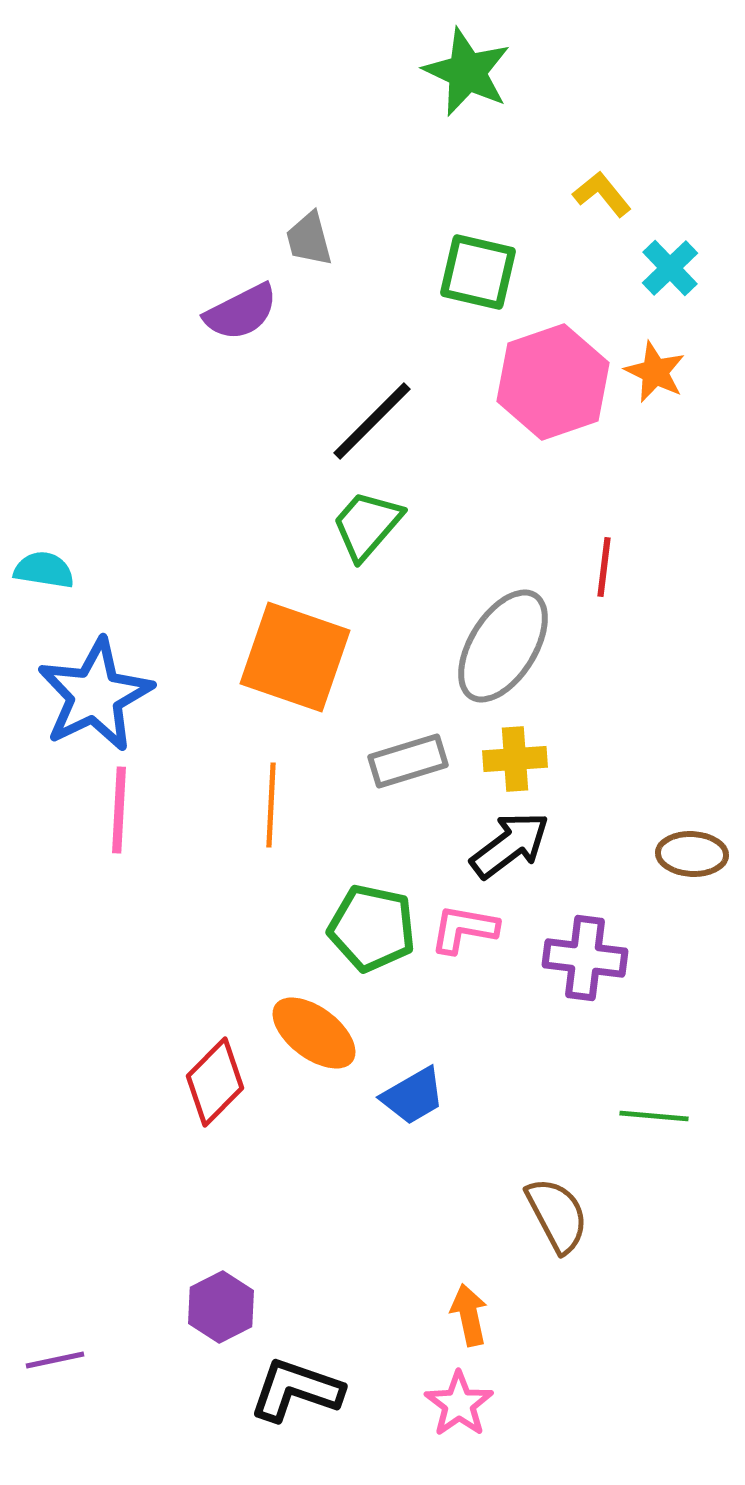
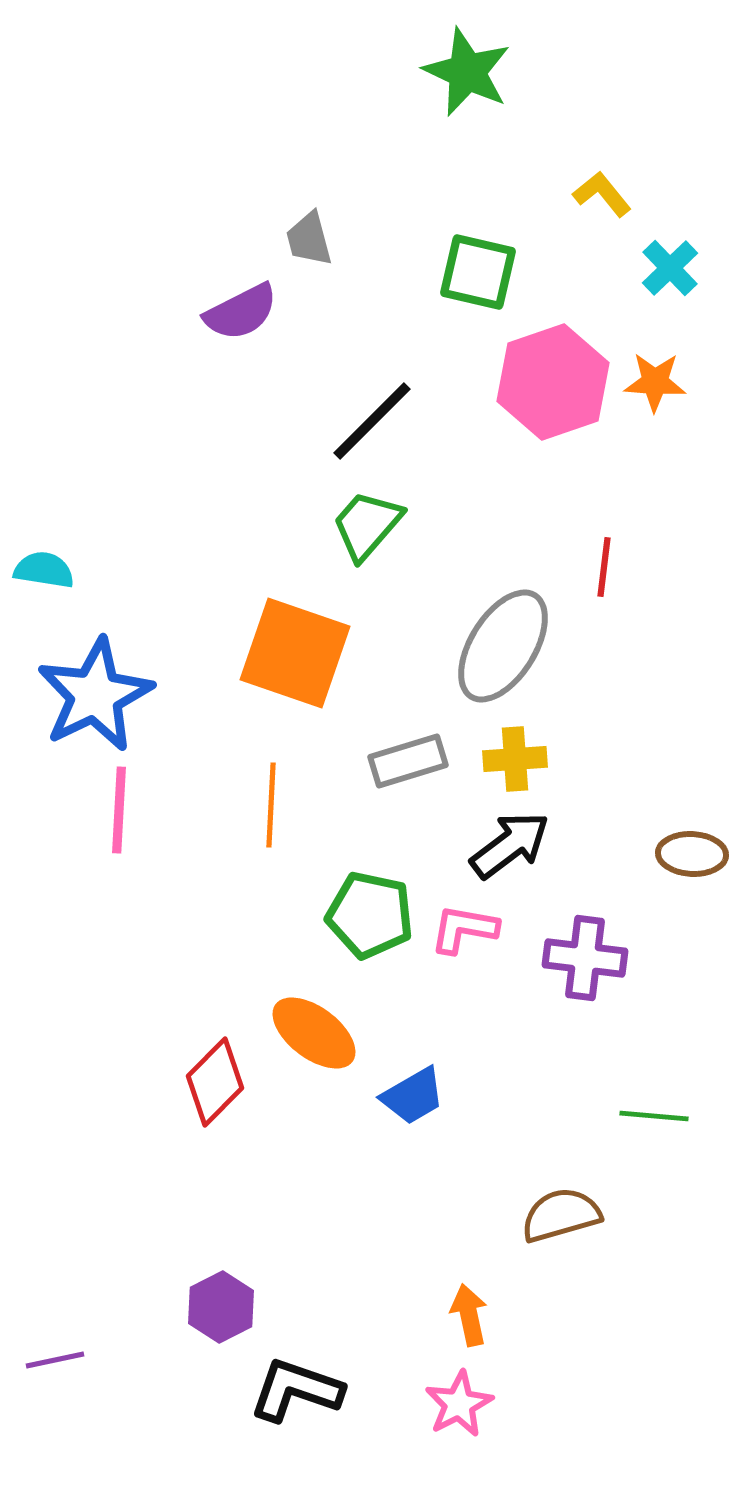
orange star: moved 10 px down; rotated 22 degrees counterclockwise
orange square: moved 4 px up
green pentagon: moved 2 px left, 13 px up
brown semicircle: moved 4 px right; rotated 78 degrees counterclockwise
pink star: rotated 8 degrees clockwise
